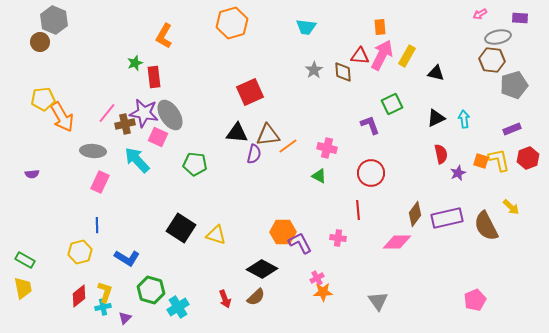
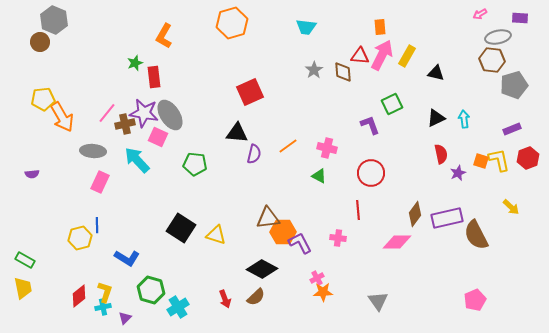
brown triangle at (268, 135): moved 83 px down
brown semicircle at (486, 226): moved 10 px left, 9 px down
yellow hexagon at (80, 252): moved 14 px up
